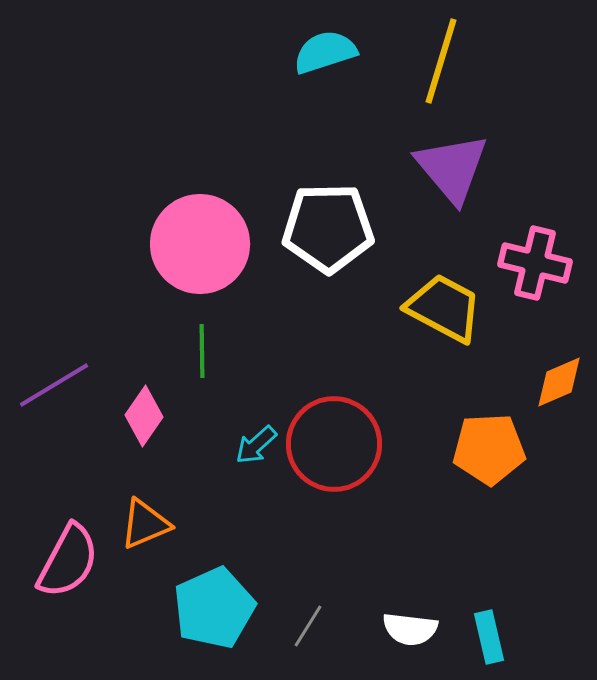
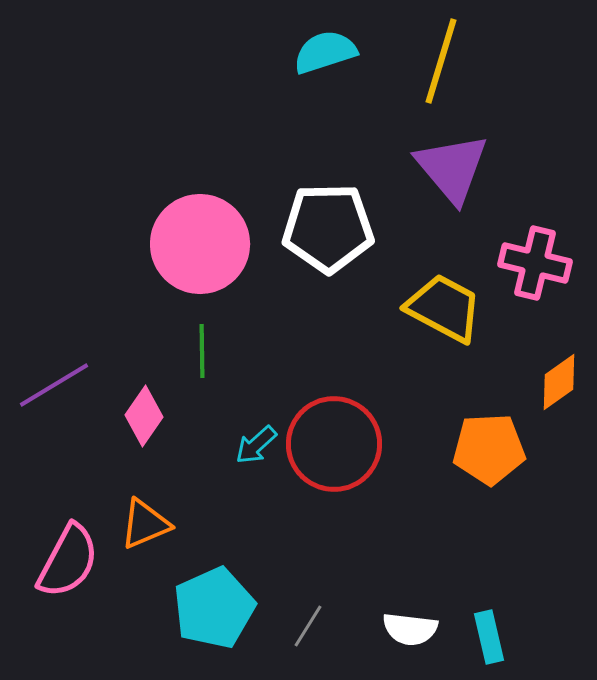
orange diamond: rotated 12 degrees counterclockwise
